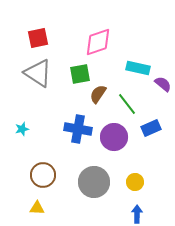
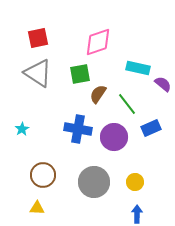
cyan star: rotated 16 degrees counterclockwise
